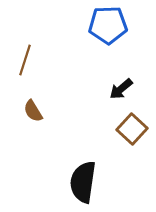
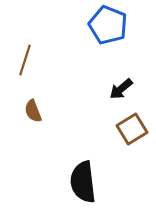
blue pentagon: rotated 24 degrees clockwise
brown semicircle: rotated 10 degrees clockwise
brown square: rotated 16 degrees clockwise
black semicircle: rotated 15 degrees counterclockwise
